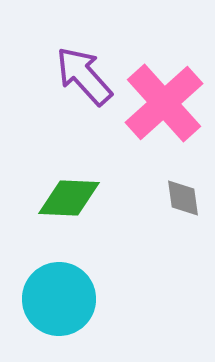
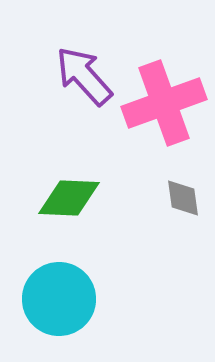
pink cross: rotated 22 degrees clockwise
